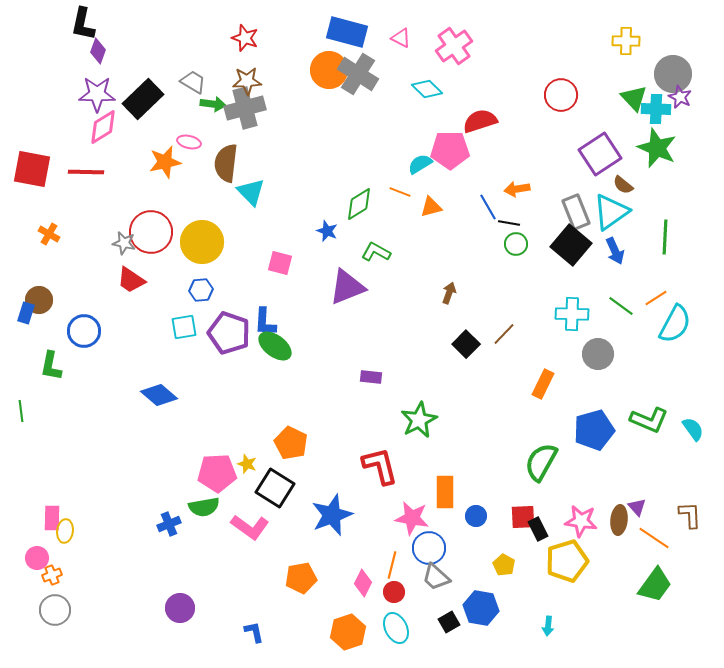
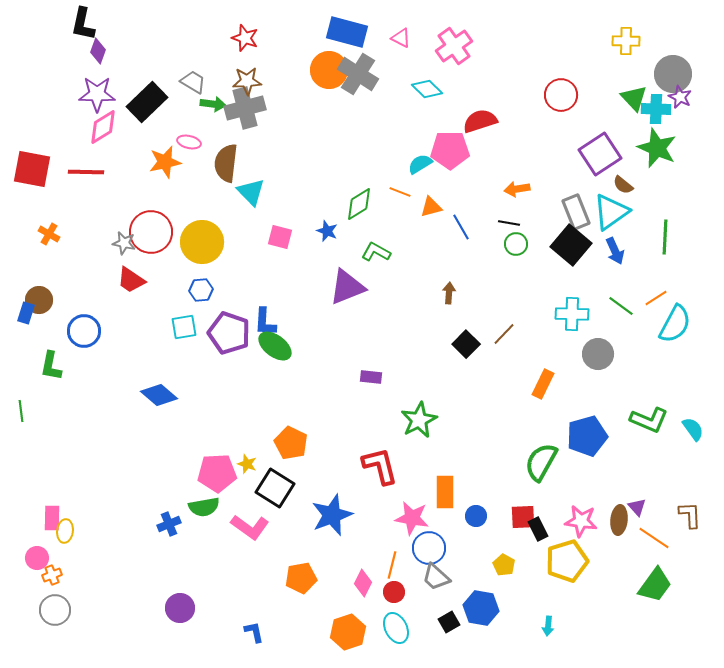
black rectangle at (143, 99): moved 4 px right, 3 px down
blue line at (488, 207): moved 27 px left, 20 px down
pink square at (280, 263): moved 26 px up
brown arrow at (449, 293): rotated 15 degrees counterclockwise
blue pentagon at (594, 430): moved 7 px left, 6 px down
